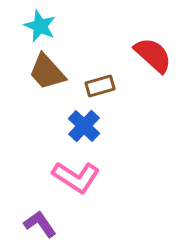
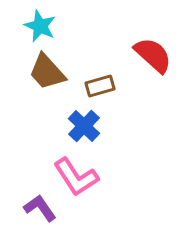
pink L-shape: rotated 24 degrees clockwise
purple L-shape: moved 16 px up
